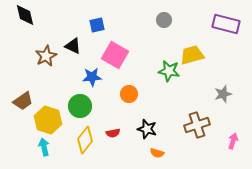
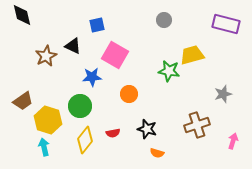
black diamond: moved 3 px left
